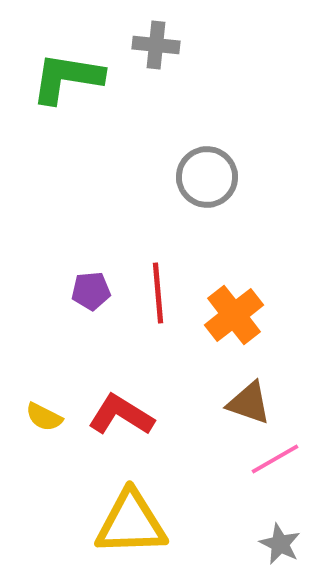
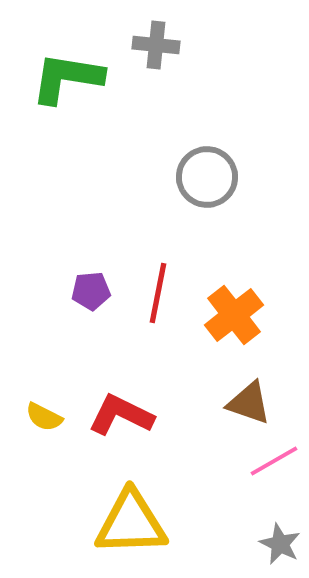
red line: rotated 16 degrees clockwise
red L-shape: rotated 6 degrees counterclockwise
pink line: moved 1 px left, 2 px down
